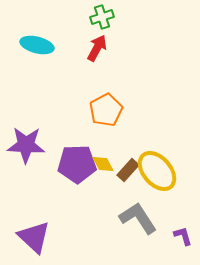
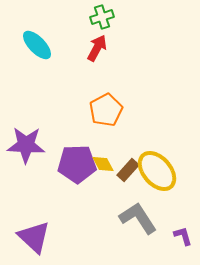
cyan ellipse: rotated 32 degrees clockwise
